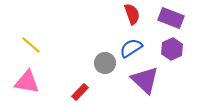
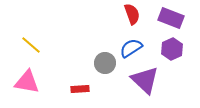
red rectangle: moved 3 px up; rotated 42 degrees clockwise
